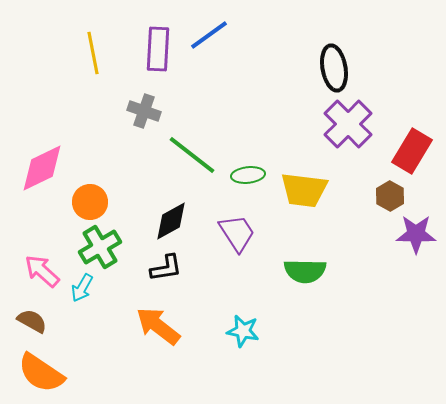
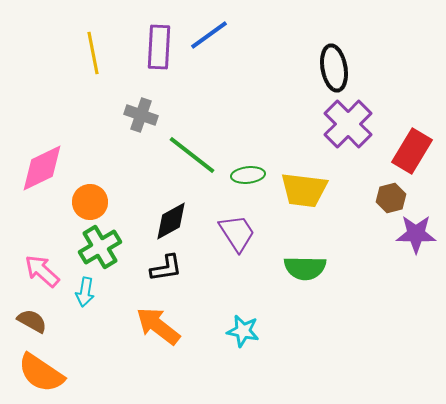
purple rectangle: moved 1 px right, 2 px up
gray cross: moved 3 px left, 4 px down
brown hexagon: moved 1 px right, 2 px down; rotated 16 degrees clockwise
green semicircle: moved 3 px up
cyan arrow: moved 3 px right, 4 px down; rotated 20 degrees counterclockwise
